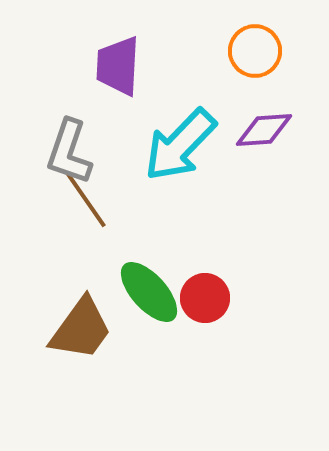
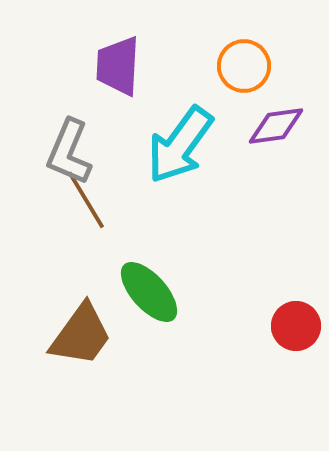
orange circle: moved 11 px left, 15 px down
purple diamond: moved 12 px right, 4 px up; rotated 4 degrees counterclockwise
cyan arrow: rotated 8 degrees counterclockwise
gray L-shape: rotated 4 degrees clockwise
brown line: rotated 4 degrees clockwise
red circle: moved 91 px right, 28 px down
brown trapezoid: moved 6 px down
